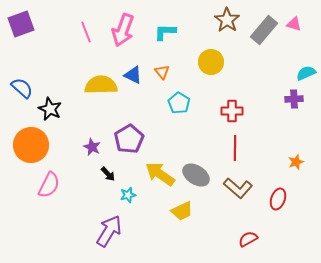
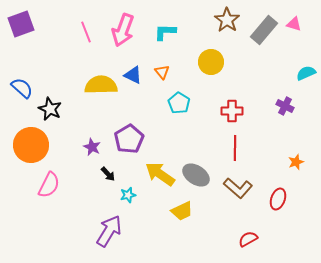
purple cross: moved 9 px left, 7 px down; rotated 30 degrees clockwise
